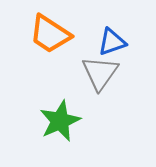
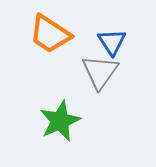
blue triangle: rotated 44 degrees counterclockwise
gray triangle: moved 1 px up
